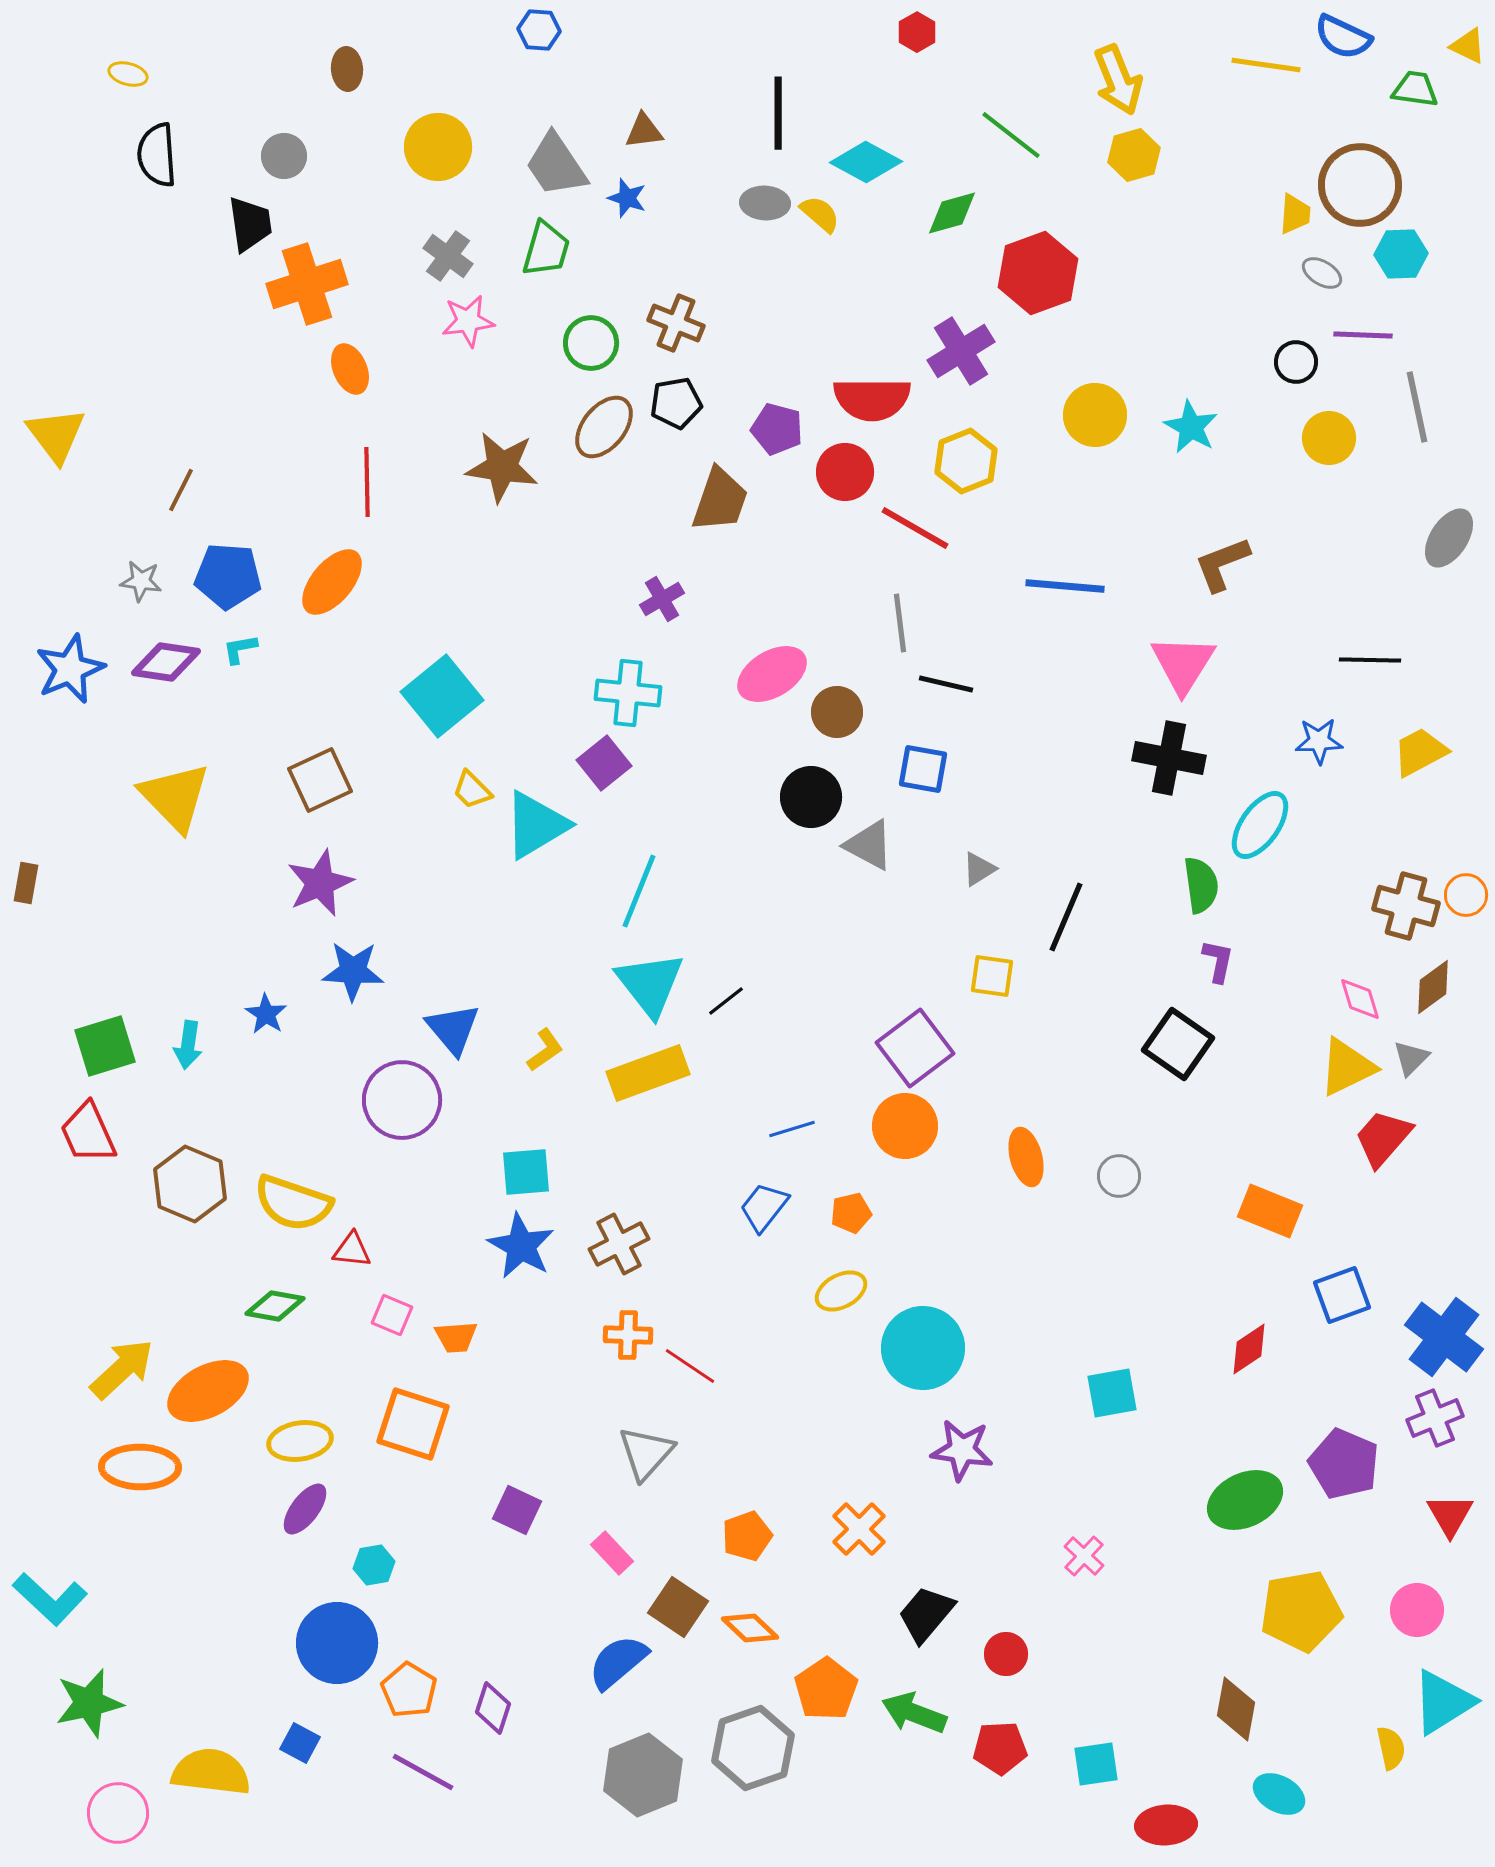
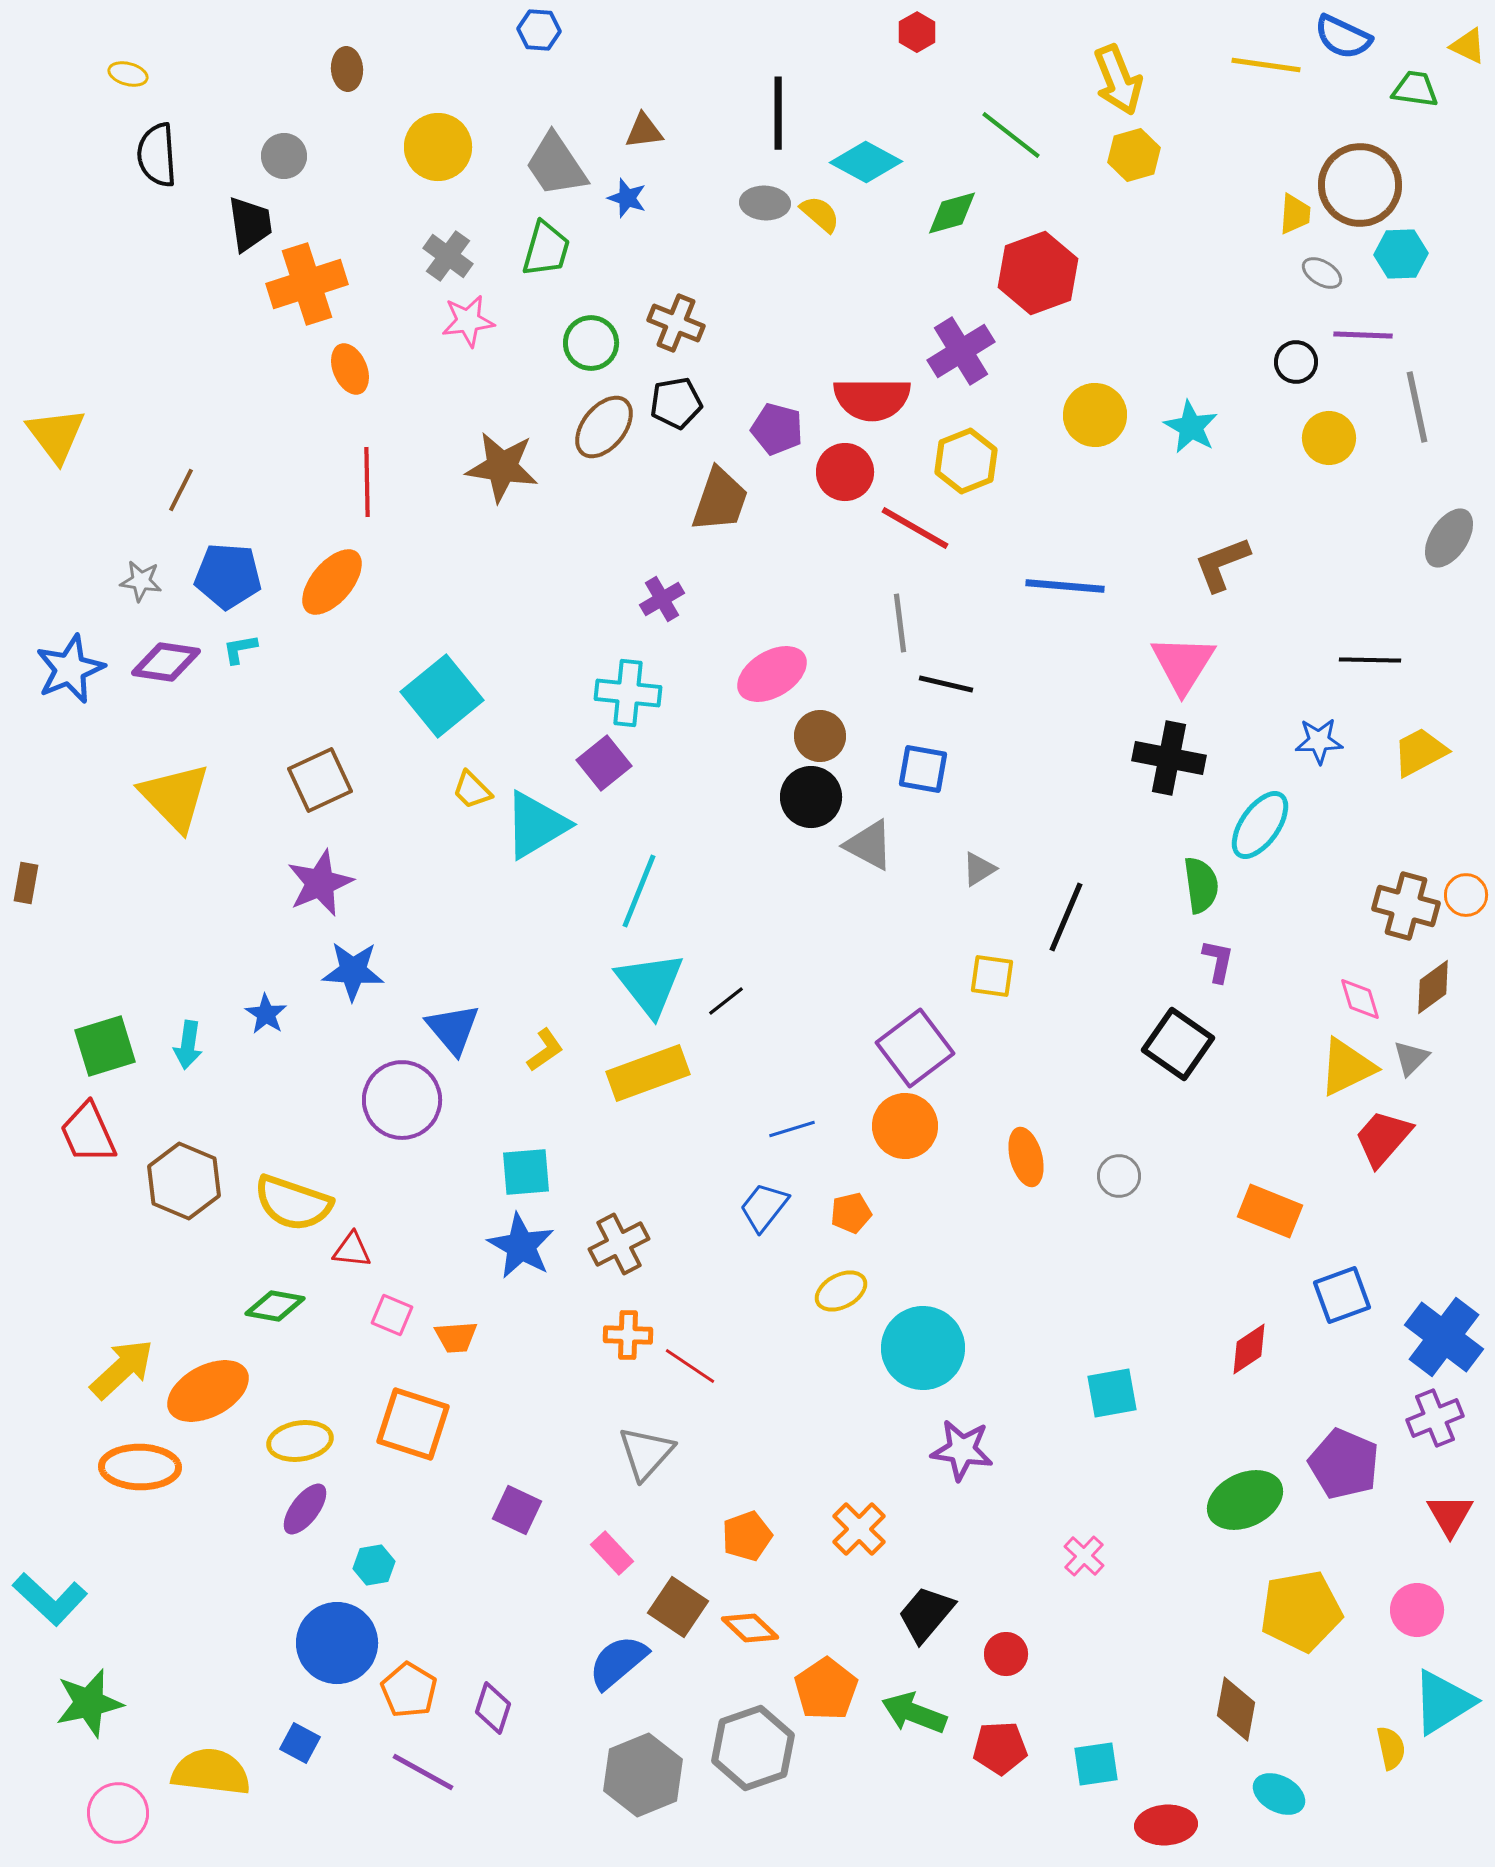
brown circle at (837, 712): moved 17 px left, 24 px down
brown hexagon at (190, 1184): moved 6 px left, 3 px up
